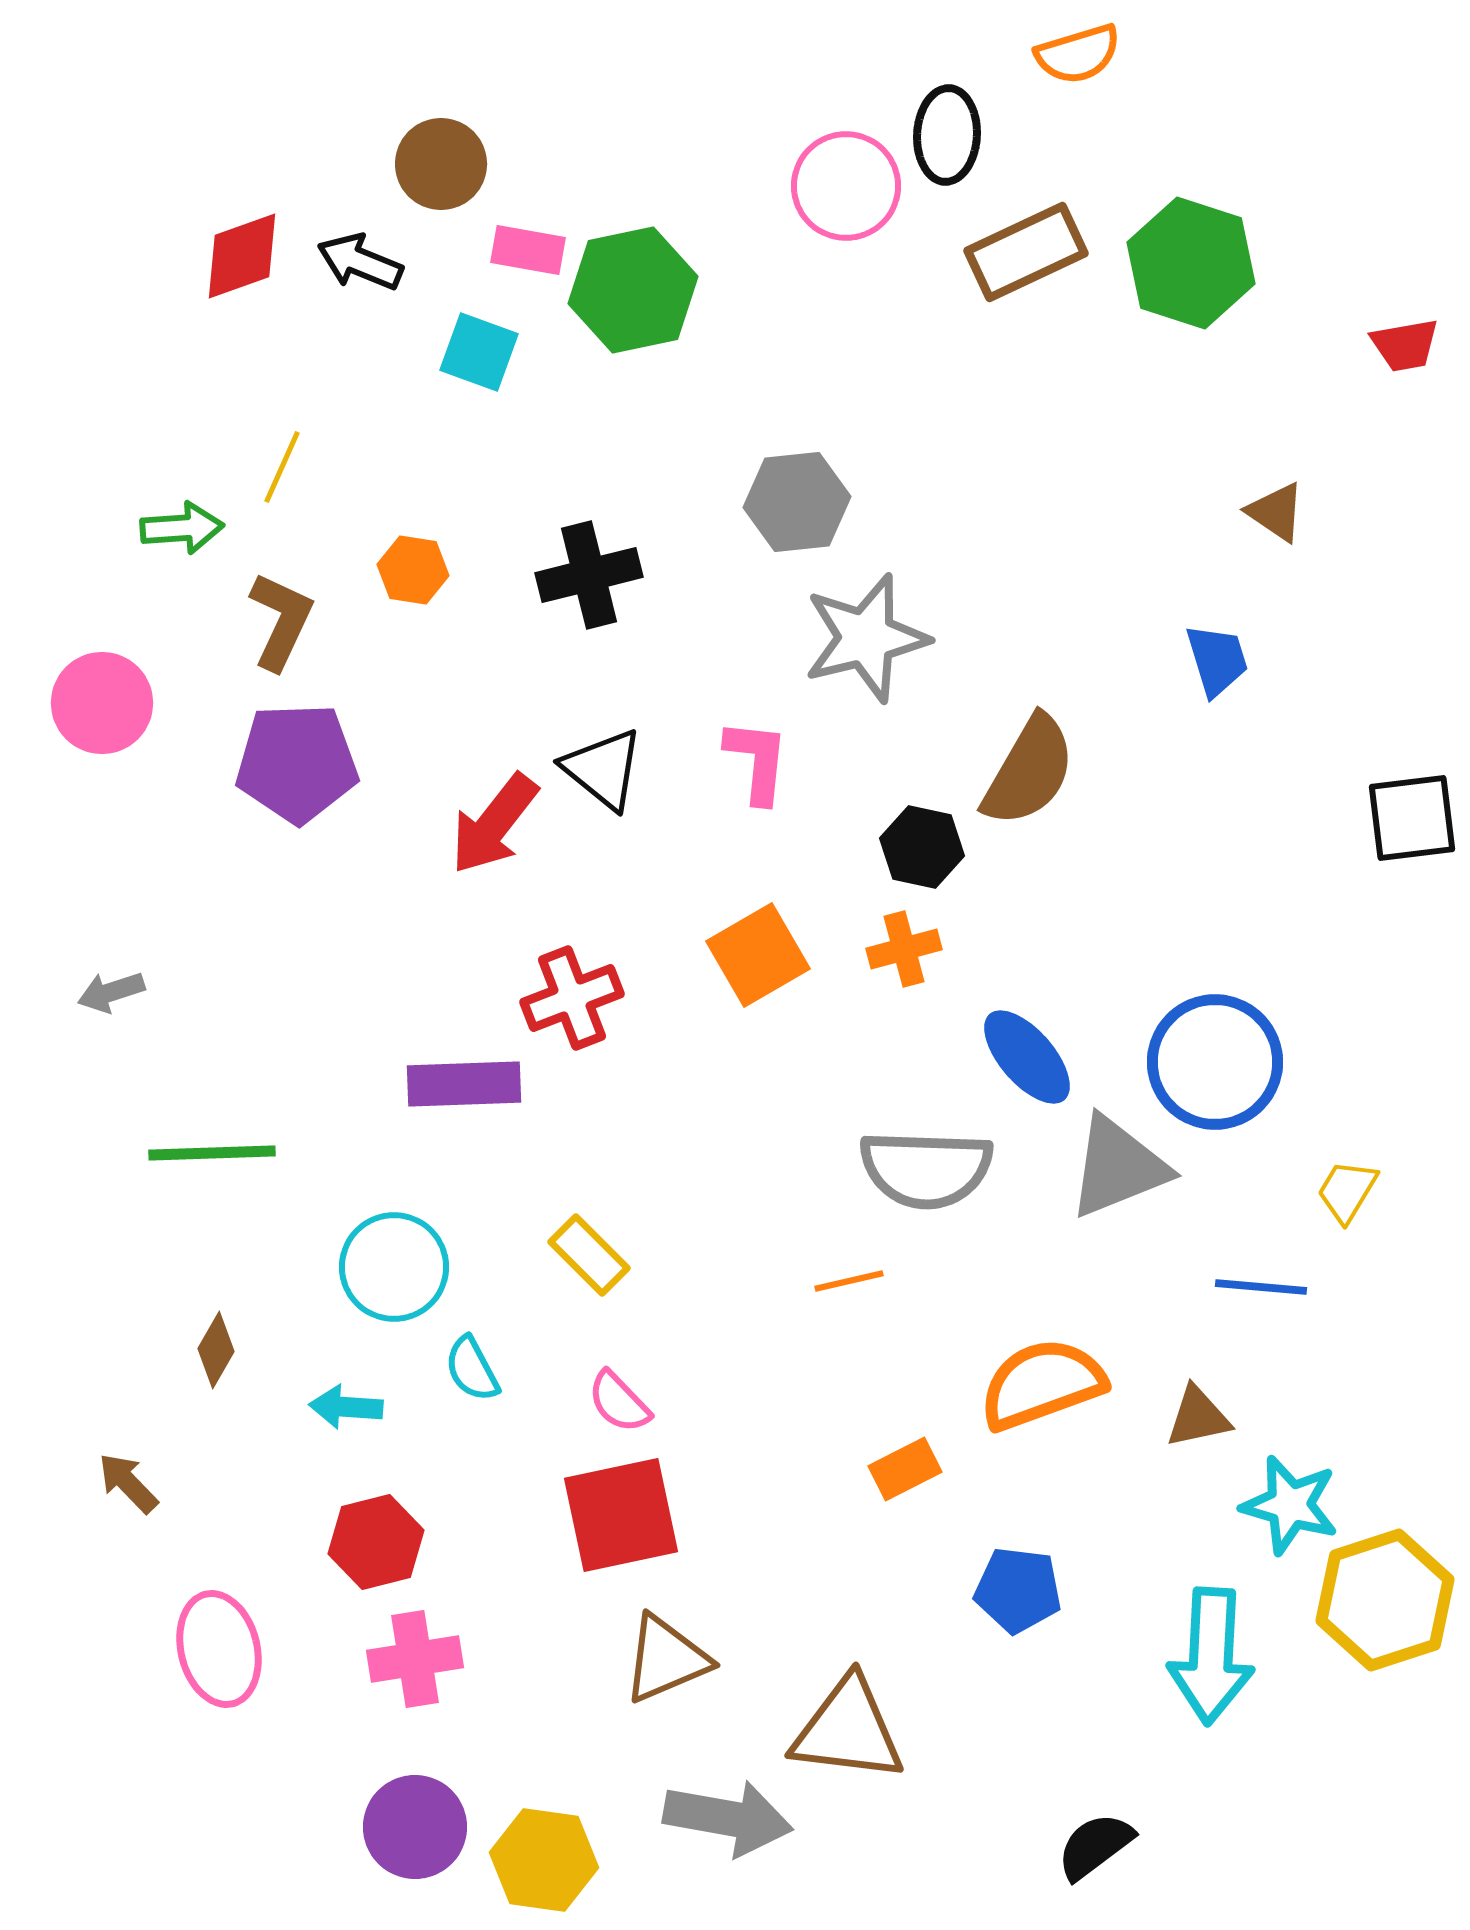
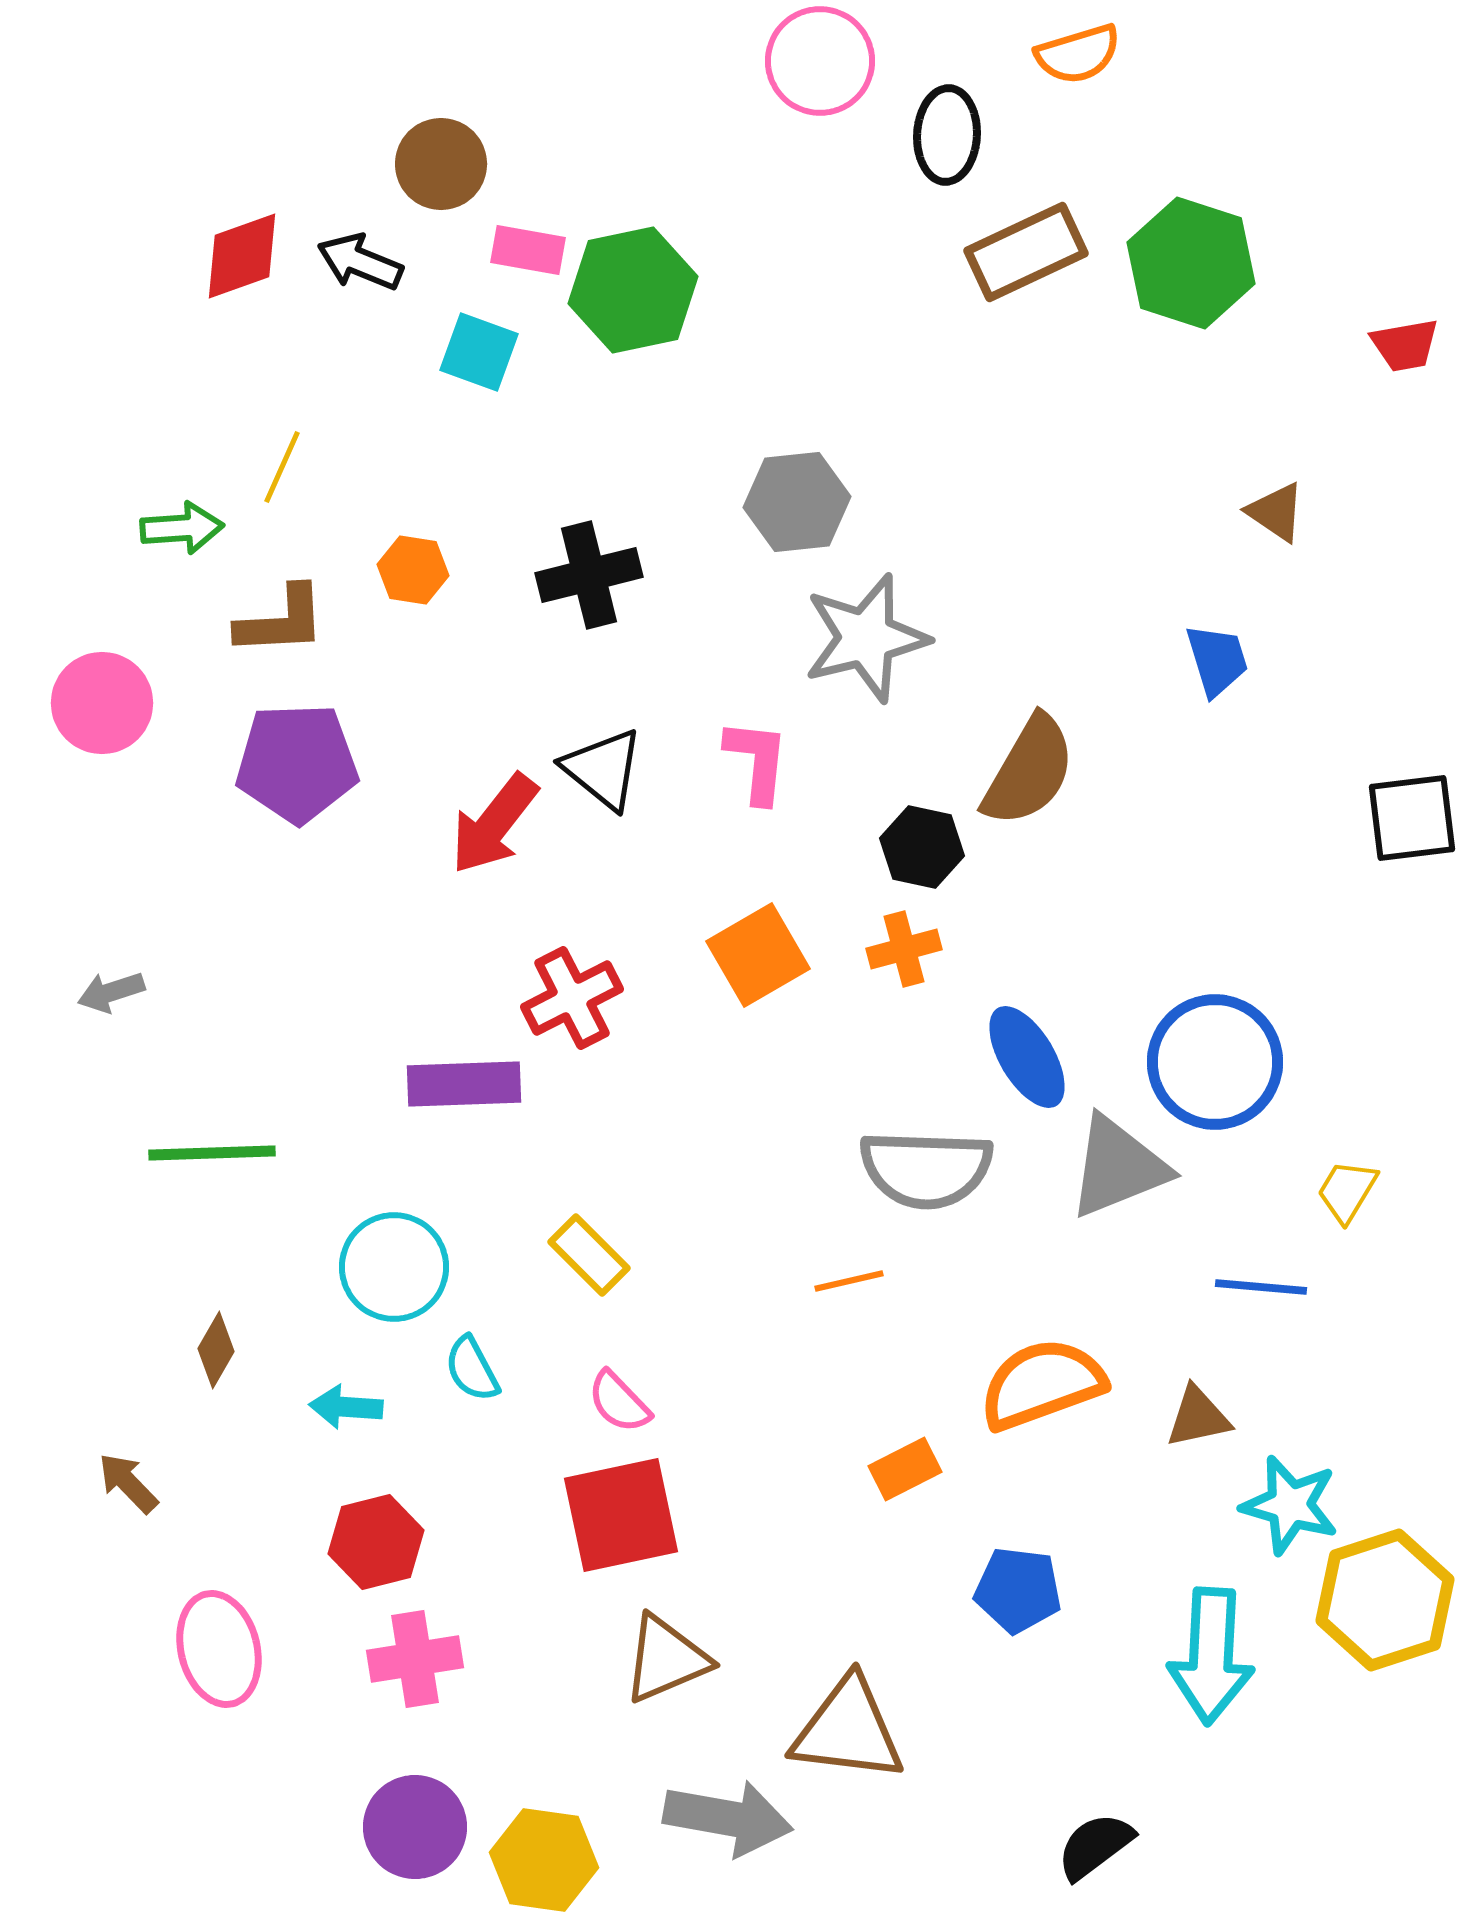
pink circle at (846, 186): moved 26 px left, 125 px up
brown L-shape at (281, 621): rotated 62 degrees clockwise
red cross at (572, 998): rotated 6 degrees counterclockwise
blue ellipse at (1027, 1057): rotated 10 degrees clockwise
